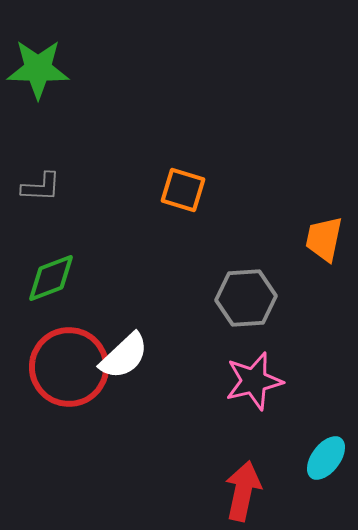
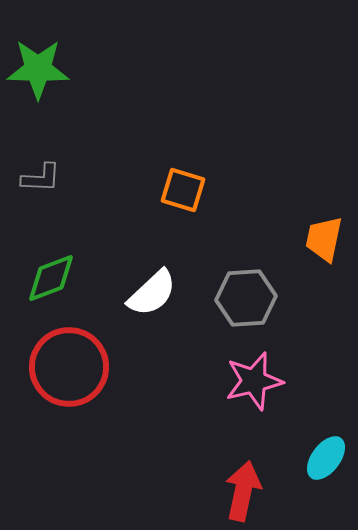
gray L-shape: moved 9 px up
white semicircle: moved 28 px right, 63 px up
